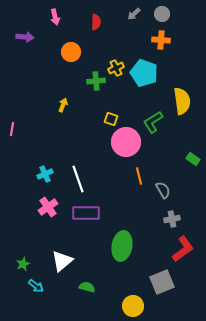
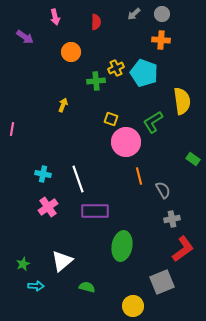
purple arrow: rotated 30 degrees clockwise
cyan cross: moved 2 px left; rotated 35 degrees clockwise
purple rectangle: moved 9 px right, 2 px up
cyan arrow: rotated 35 degrees counterclockwise
